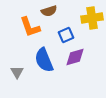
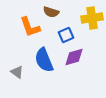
brown semicircle: moved 2 px right, 1 px down; rotated 35 degrees clockwise
purple diamond: moved 1 px left
gray triangle: rotated 24 degrees counterclockwise
